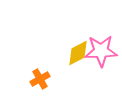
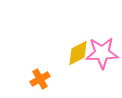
pink star: moved 1 px right, 2 px down
